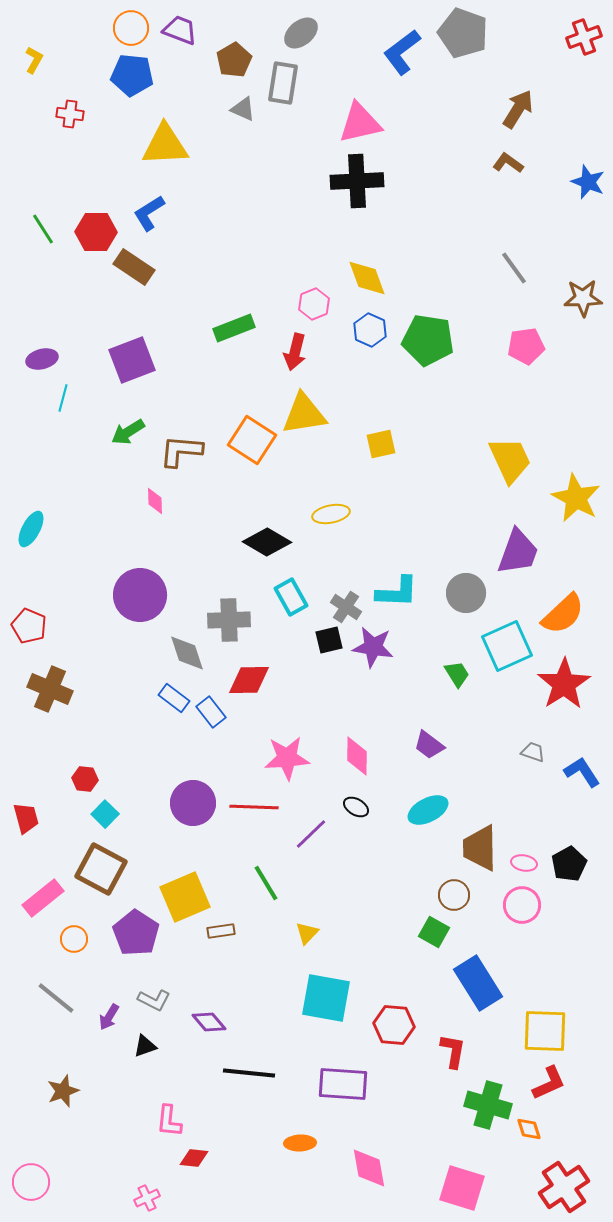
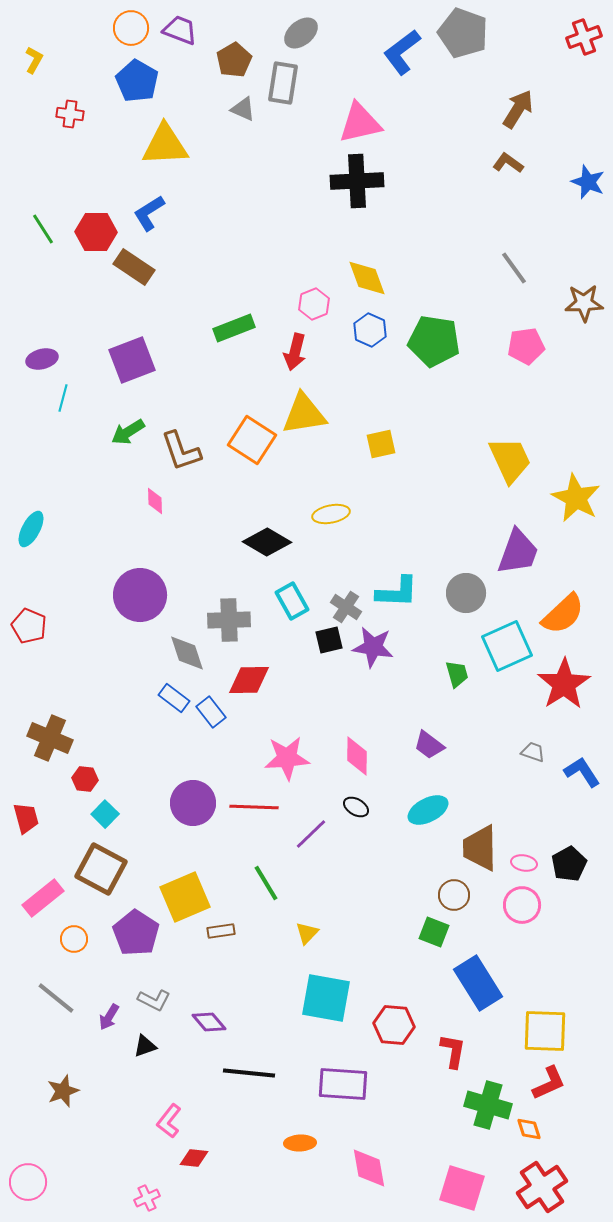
blue pentagon at (132, 75): moved 5 px right, 6 px down; rotated 24 degrees clockwise
brown star at (583, 298): moved 1 px right, 5 px down
green pentagon at (428, 340): moved 6 px right, 1 px down
brown L-shape at (181, 451): rotated 114 degrees counterclockwise
cyan rectangle at (291, 597): moved 1 px right, 4 px down
green trapezoid at (457, 674): rotated 16 degrees clockwise
brown cross at (50, 689): moved 49 px down
green square at (434, 932): rotated 8 degrees counterclockwise
pink L-shape at (169, 1121): rotated 32 degrees clockwise
pink circle at (31, 1182): moved 3 px left
red cross at (564, 1187): moved 22 px left
